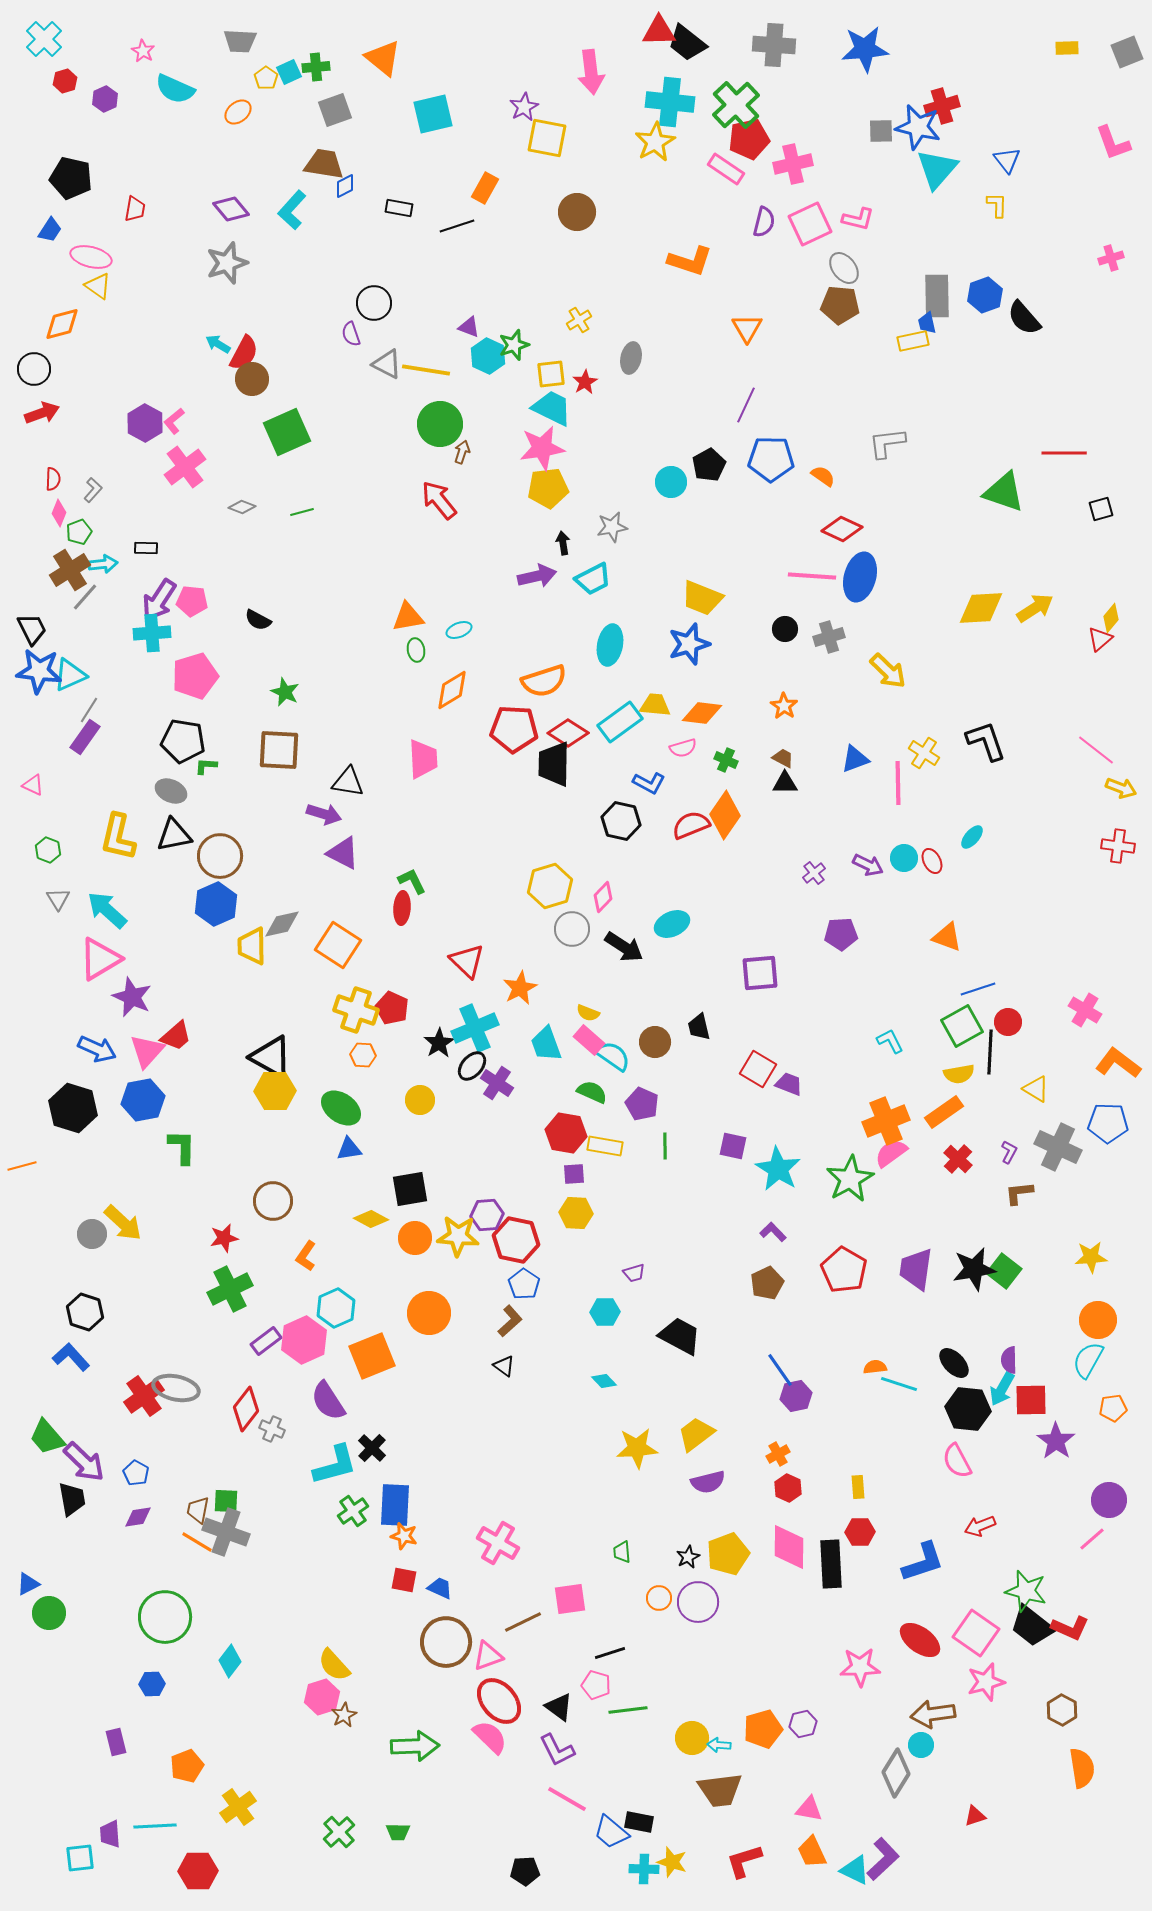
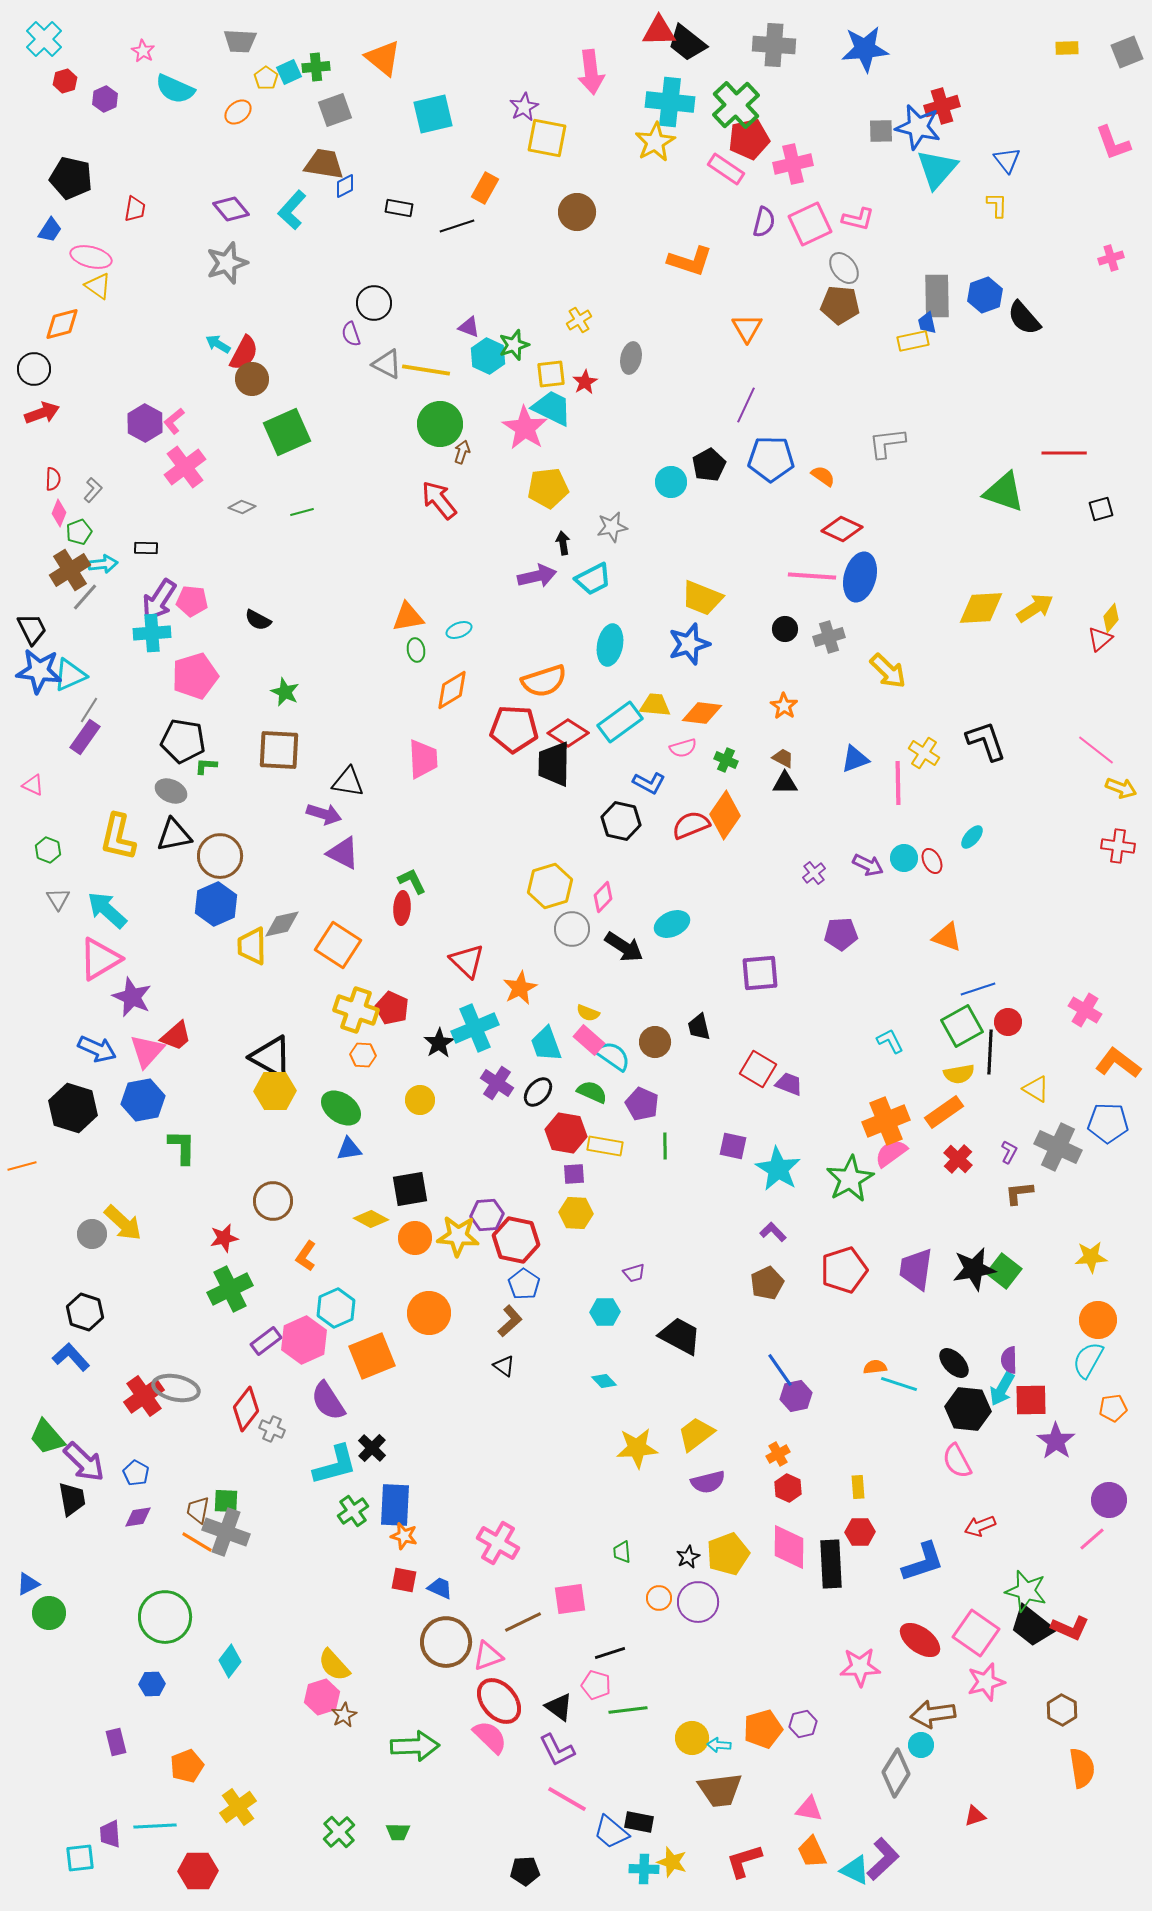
pink star at (542, 448): moved 17 px left, 20 px up; rotated 30 degrees counterclockwise
black ellipse at (472, 1066): moved 66 px right, 26 px down
red pentagon at (844, 1270): rotated 24 degrees clockwise
